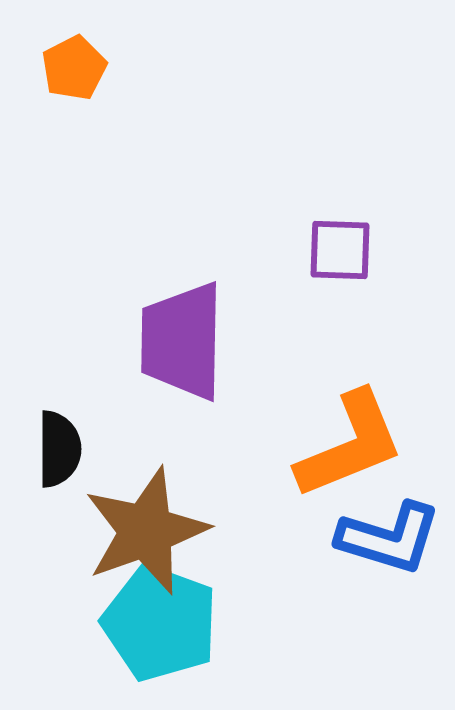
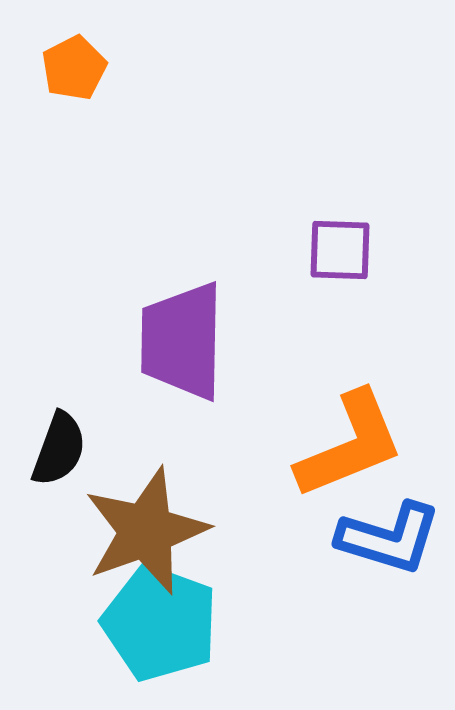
black semicircle: rotated 20 degrees clockwise
